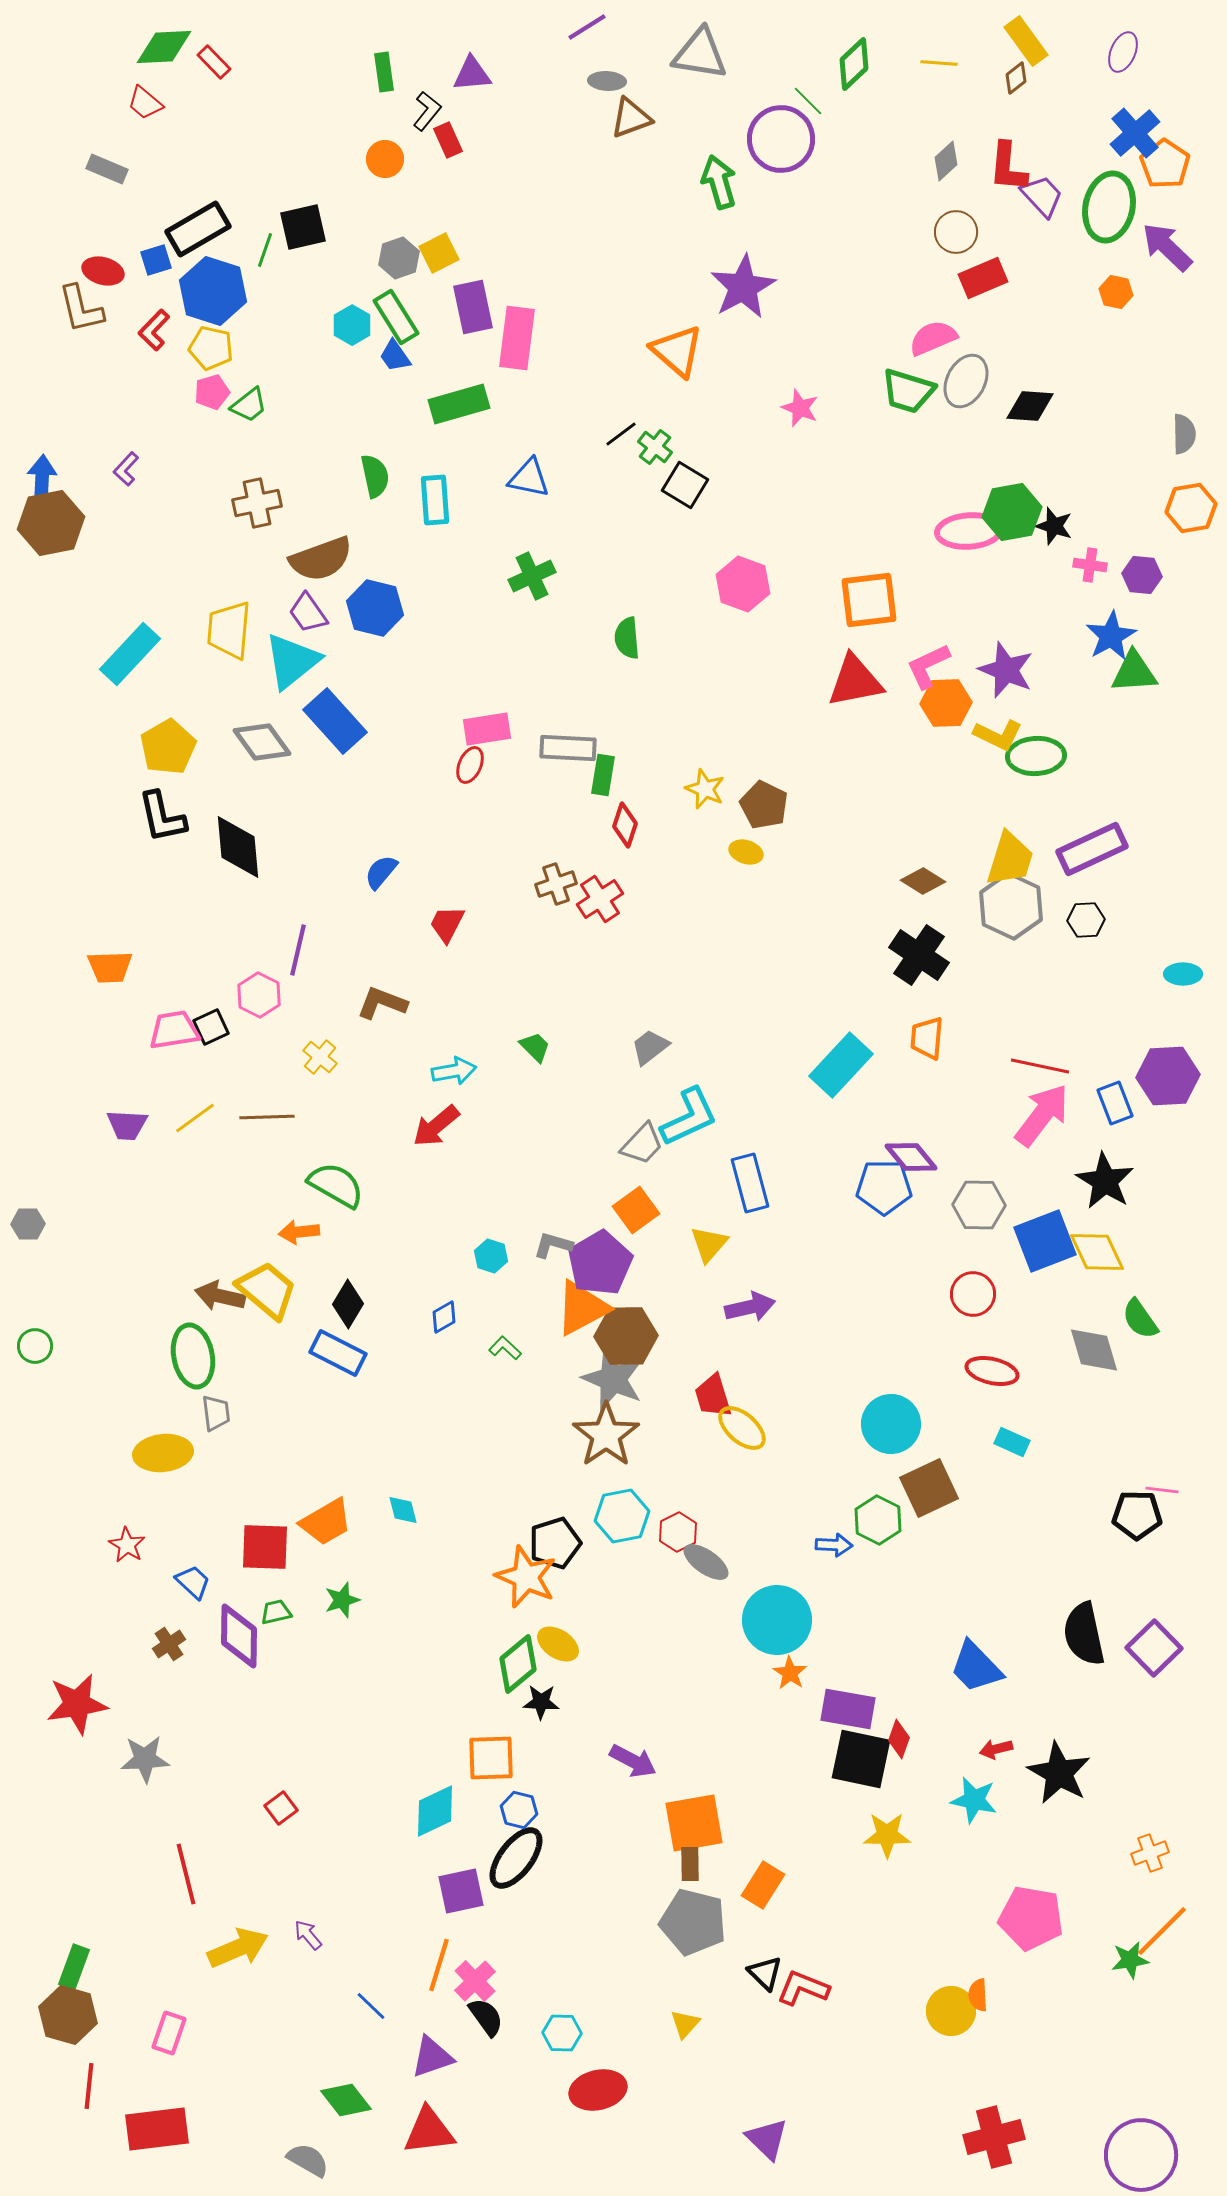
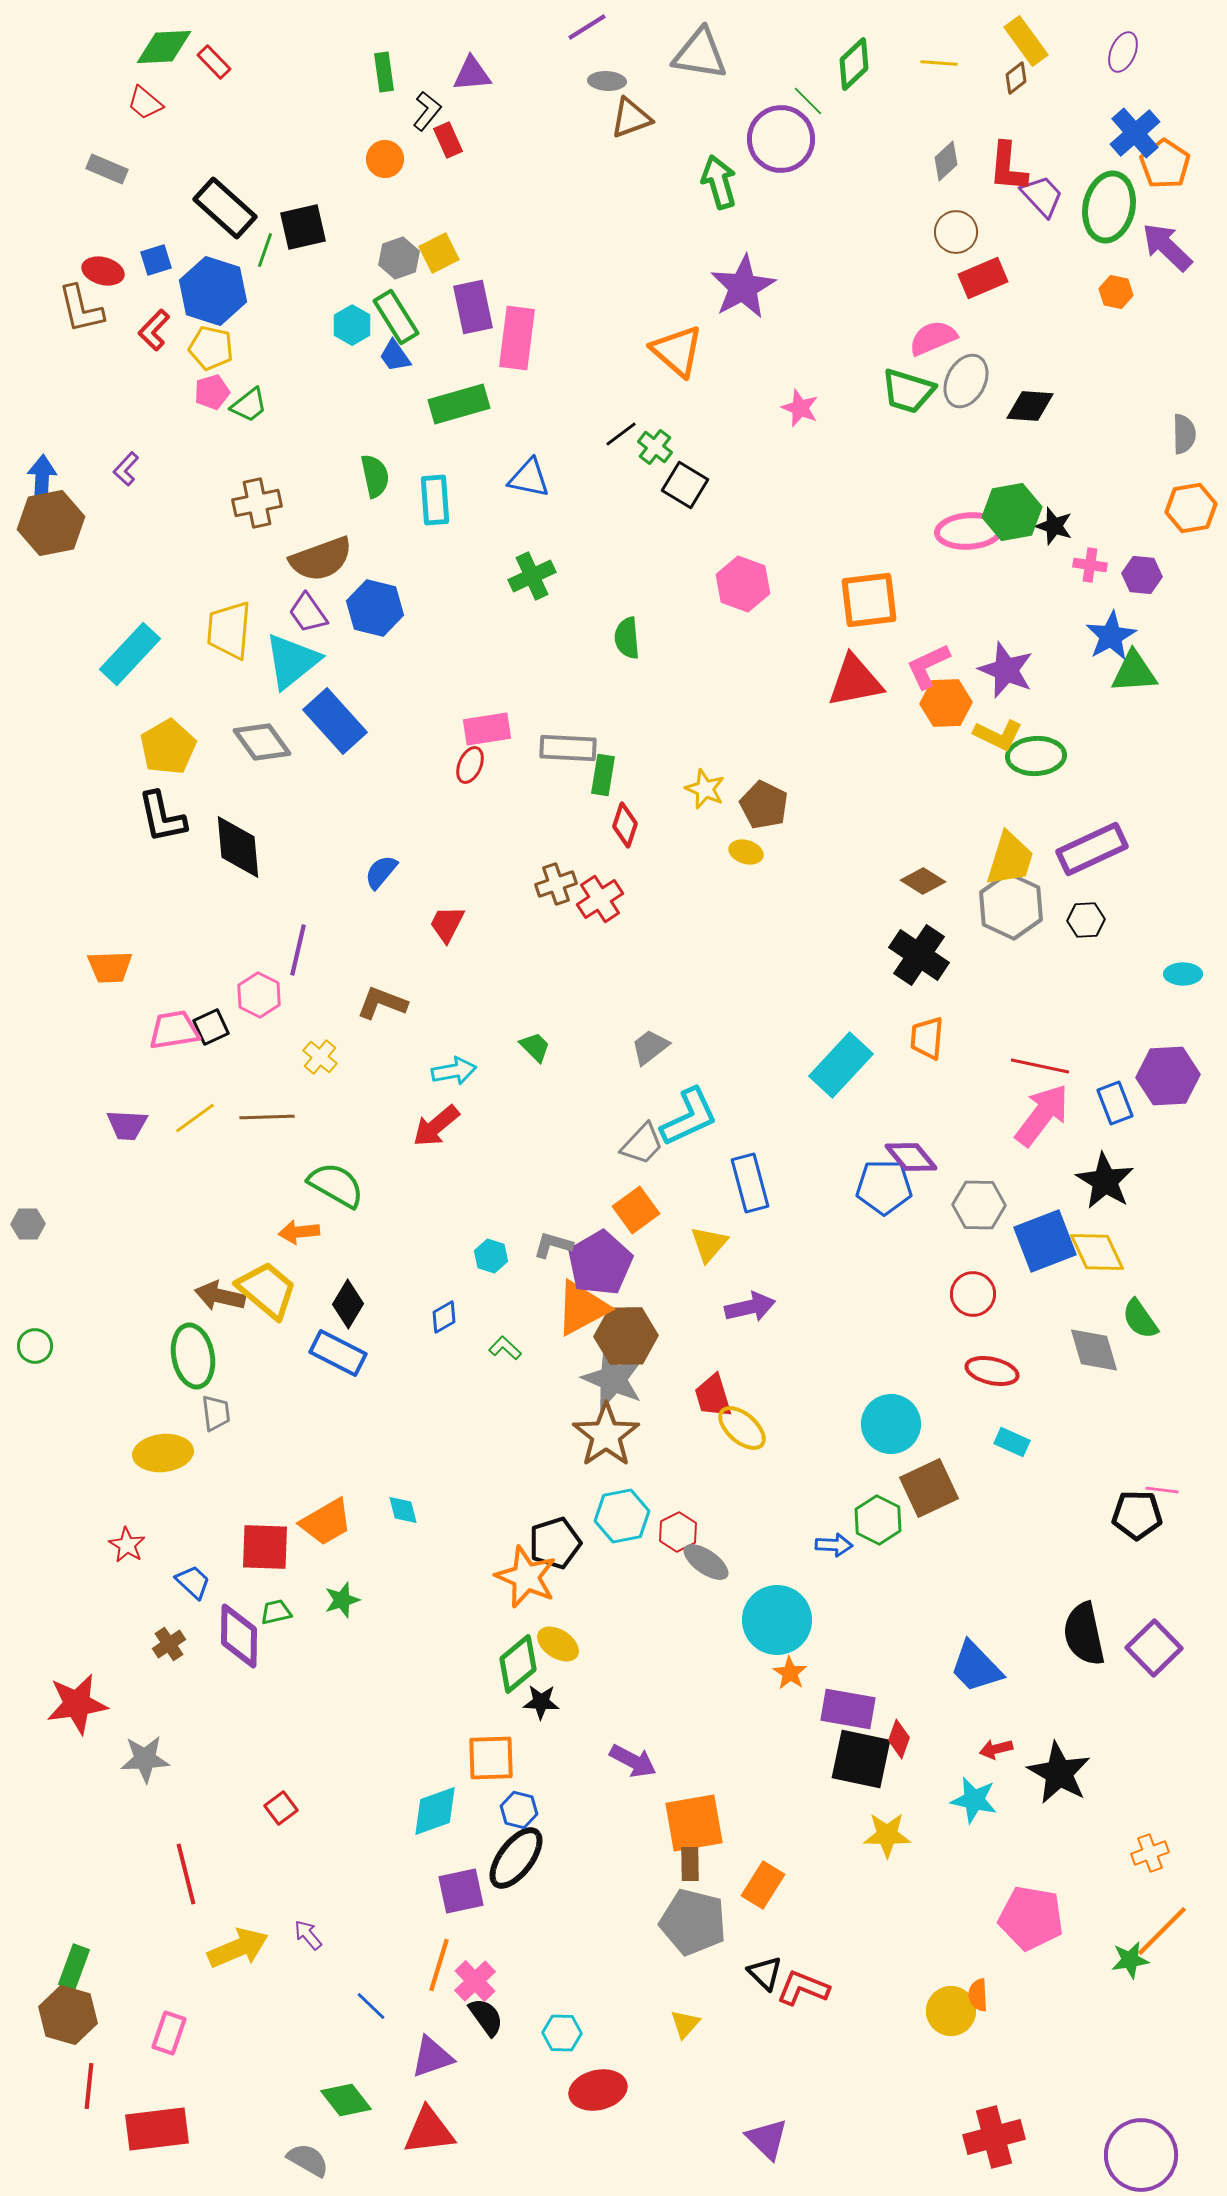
black rectangle at (198, 229): moved 27 px right, 21 px up; rotated 72 degrees clockwise
cyan diamond at (435, 1811): rotated 6 degrees clockwise
